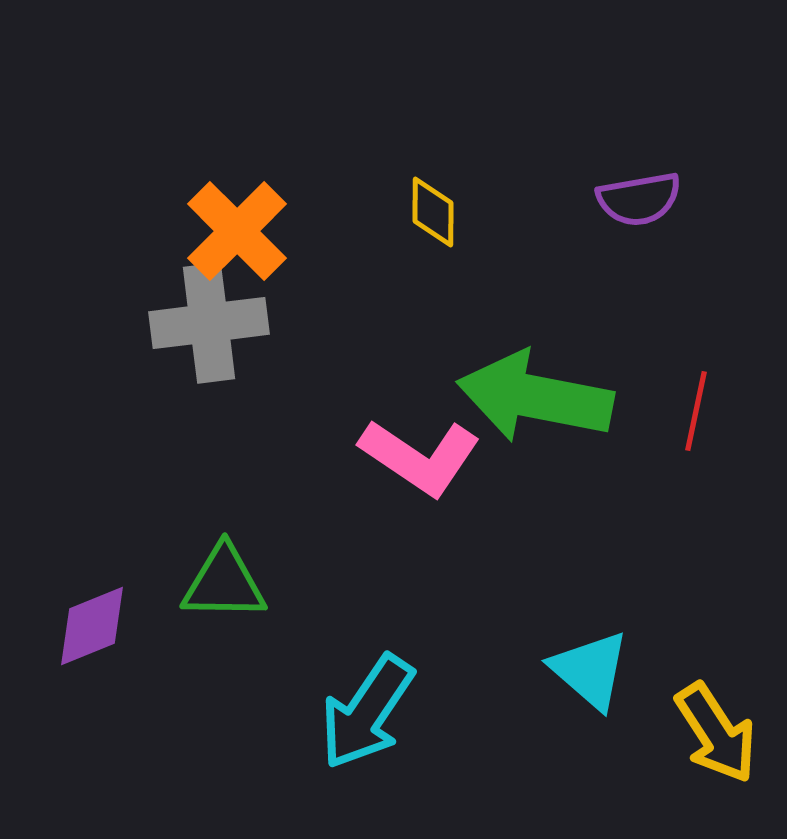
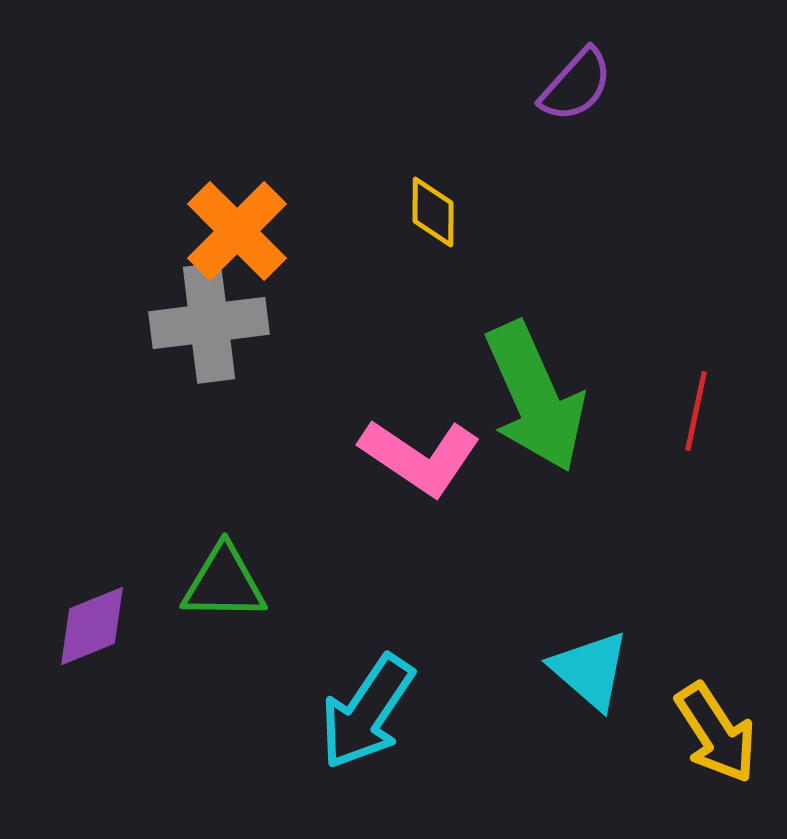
purple semicircle: moved 63 px left, 114 px up; rotated 38 degrees counterclockwise
green arrow: rotated 125 degrees counterclockwise
